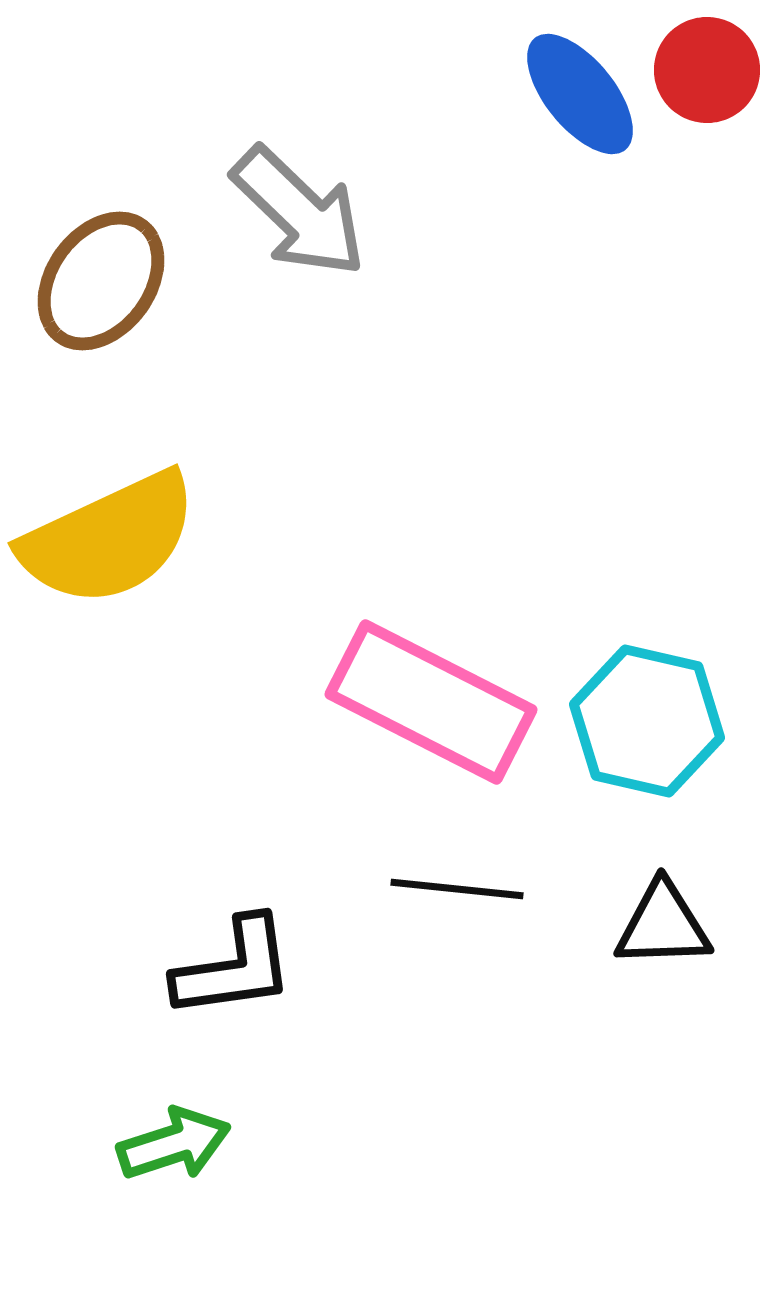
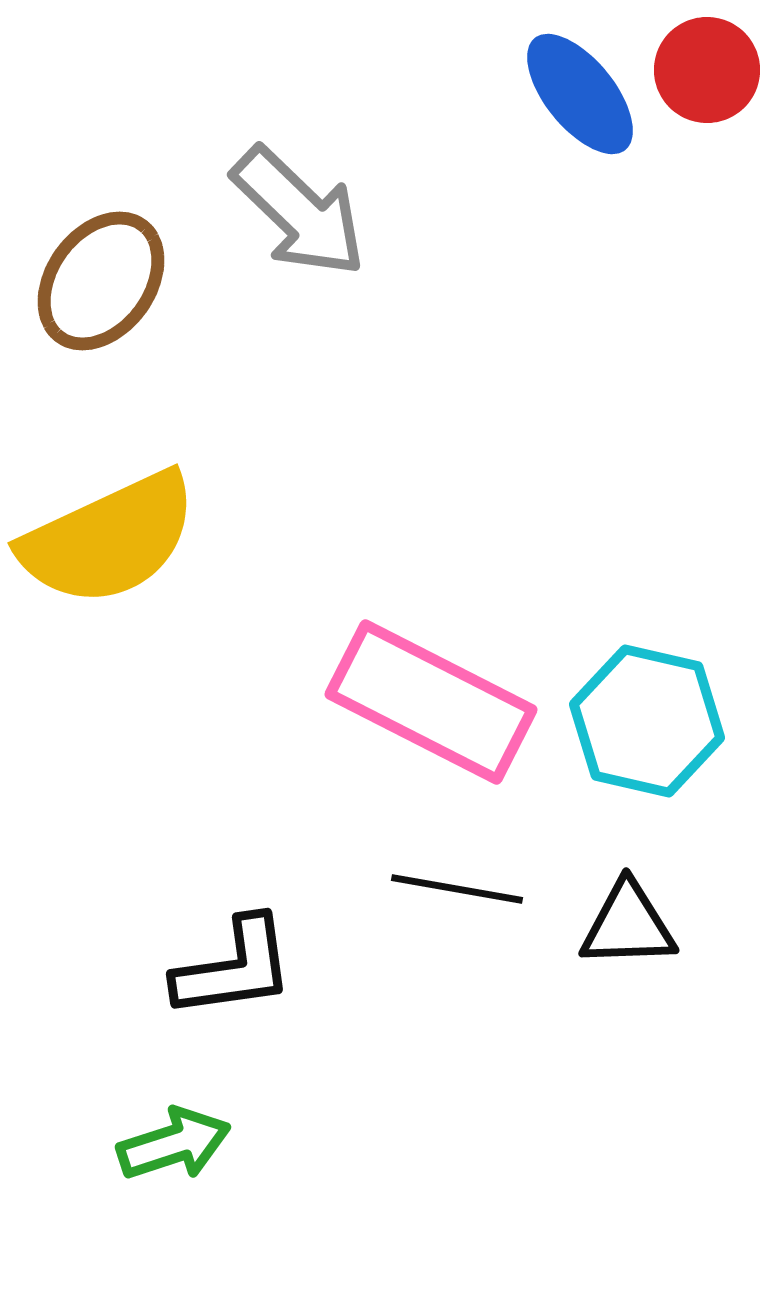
black line: rotated 4 degrees clockwise
black triangle: moved 35 px left
